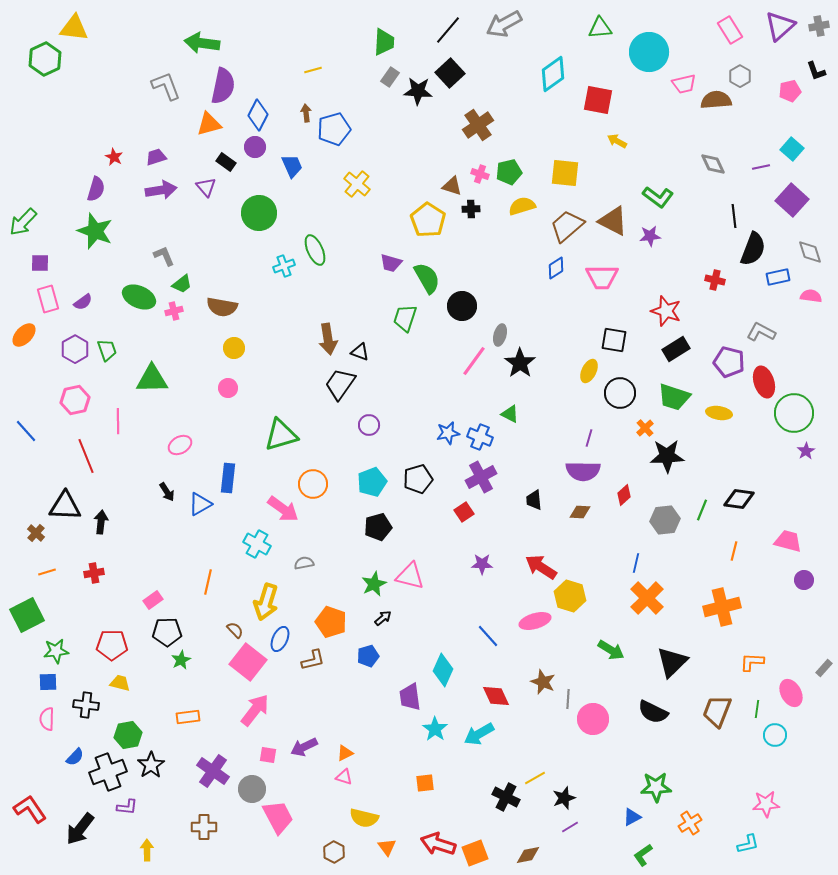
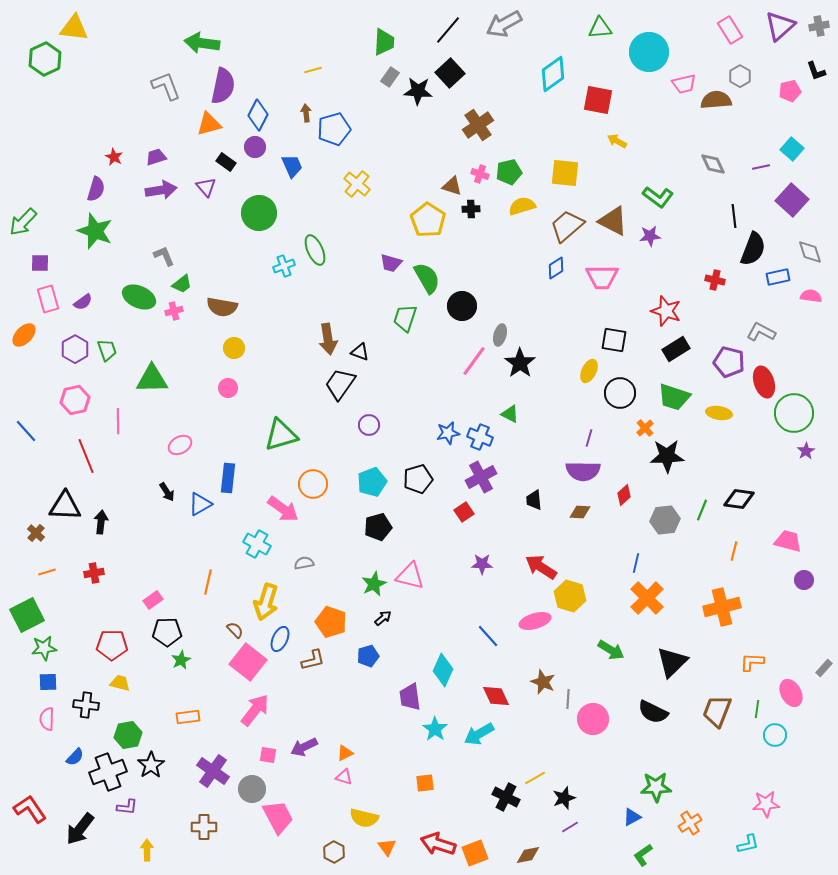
green star at (56, 651): moved 12 px left, 3 px up
